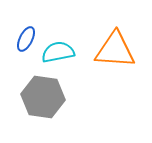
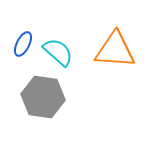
blue ellipse: moved 3 px left, 5 px down
cyan semicircle: rotated 52 degrees clockwise
